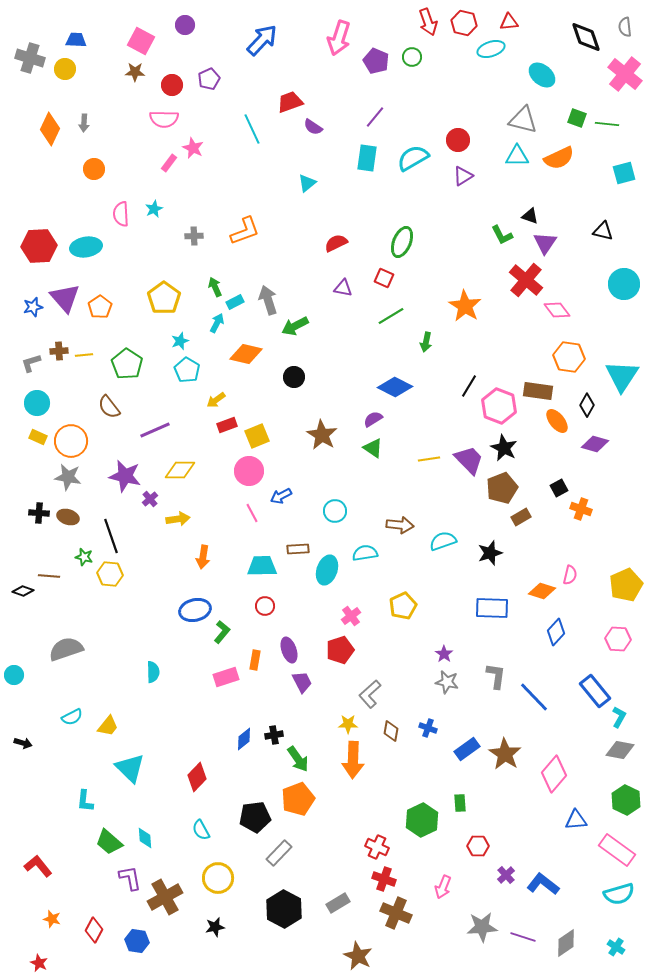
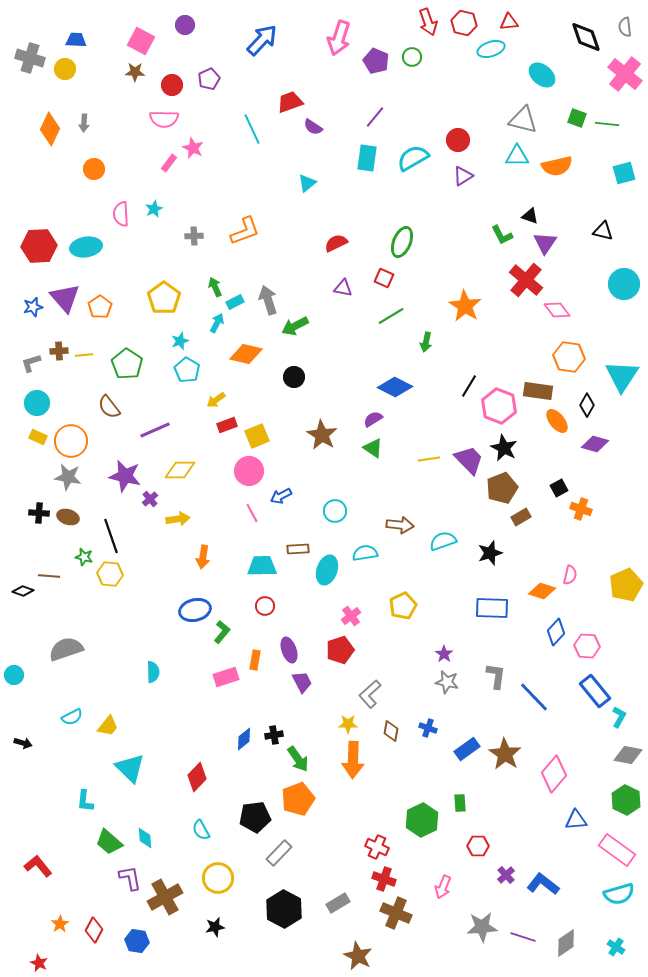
orange semicircle at (559, 158): moved 2 px left, 8 px down; rotated 12 degrees clockwise
pink hexagon at (618, 639): moved 31 px left, 7 px down
gray diamond at (620, 750): moved 8 px right, 5 px down
orange star at (52, 919): moved 8 px right, 5 px down; rotated 24 degrees clockwise
